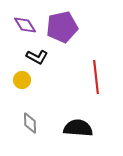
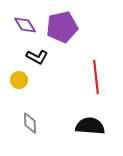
yellow circle: moved 3 px left
black semicircle: moved 12 px right, 2 px up
